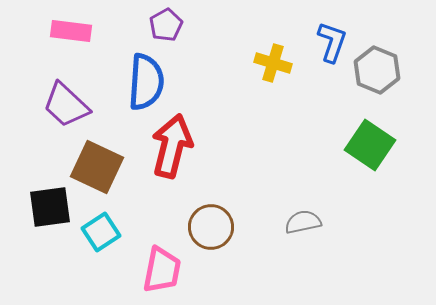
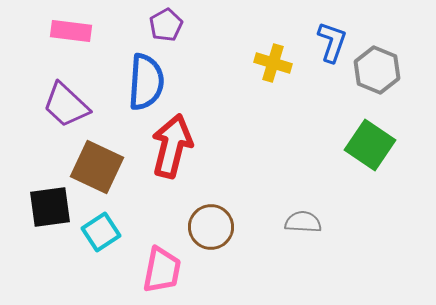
gray semicircle: rotated 15 degrees clockwise
